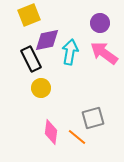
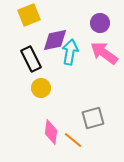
purple diamond: moved 8 px right
orange line: moved 4 px left, 3 px down
